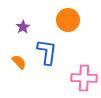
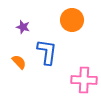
orange circle: moved 4 px right
purple star: rotated 24 degrees counterclockwise
pink cross: moved 2 px down
